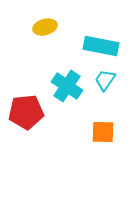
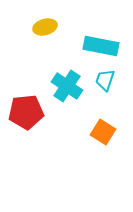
cyan trapezoid: rotated 15 degrees counterclockwise
orange square: rotated 30 degrees clockwise
